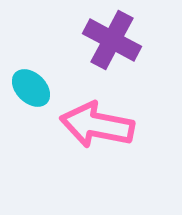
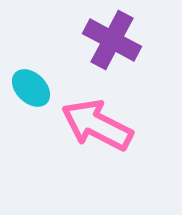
pink arrow: rotated 16 degrees clockwise
